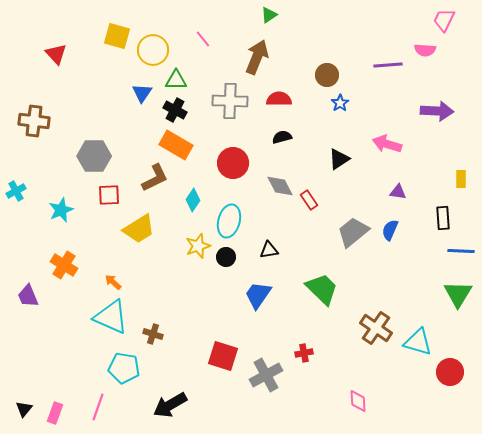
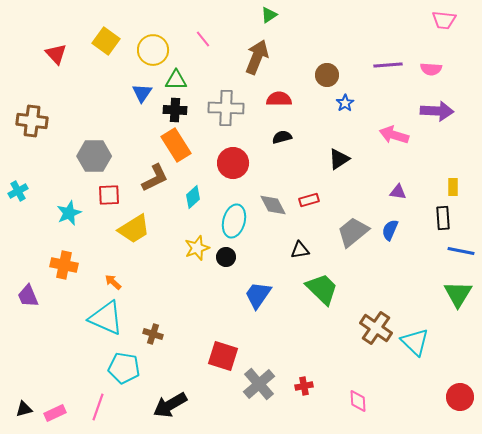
pink trapezoid at (444, 20): rotated 110 degrees counterclockwise
yellow square at (117, 36): moved 11 px left, 5 px down; rotated 20 degrees clockwise
pink semicircle at (425, 50): moved 6 px right, 19 px down
gray cross at (230, 101): moved 4 px left, 7 px down
blue star at (340, 103): moved 5 px right
black cross at (175, 110): rotated 25 degrees counterclockwise
brown cross at (34, 121): moved 2 px left
pink arrow at (387, 144): moved 7 px right, 9 px up
orange rectangle at (176, 145): rotated 28 degrees clockwise
yellow rectangle at (461, 179): moved 8 px left, 8 px down
gray diamond at (280, 186): moved 7 px left, 19 px down
cyan cross at (16, 191): moved 2 px right
cyan diamond at (193, 200): moved 3 px up; rotated 15 degrees clockwise
red rectangle at (309, 200): rotated 72 degrees counterclockwise
cyan star at (61, 210): moved 8 px right, 3 px down
cyan ellipse at (229, 221): moved 5 px right
yellow trapezoid at (139, 229): moved 5 px left
yellow star at (198, 246): moved 1 px left, 2 px down
black triangle at (269, 250): moved 31 px right
blue line at (461, 251): rotated 8 degrees clockwise
orange cross at (64, 265): rotated 20 degrees counterclockwise
cyan triangle at (111, 317): moved 5 px left, 1 px down
cyan triangle at (418, 342): moved 3 px left; rotated 28 degrees clockwise
red cross at (304, 353): moved 33 px down
red circle at (450, 372): moved 10 px right, 25 px down
gray cross at (266, 375): moved 7 px left, 9 px down; rotated 12 degrees counterclockwise
black triangle at (24, 409): rotated 36 degrees clockwise
pink rectangle at (55, 413): rotated 45 degrees clockwise
